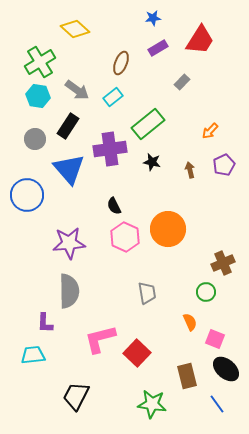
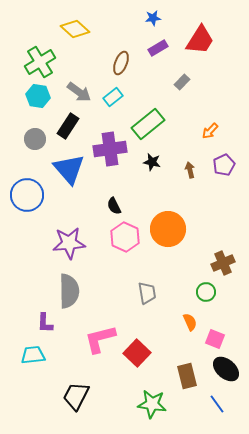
gray arrow: moved 2 px right, 2 px down
